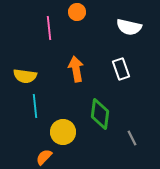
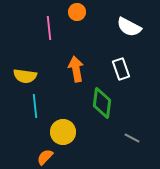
white semicircle: rotated 15 degrees clockwise
green diamond: moved 2 px right, 11 px up
gray line: rotated 35 degrees counterclockwise
orange semicircle: moved 1 px right
